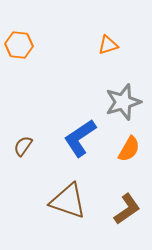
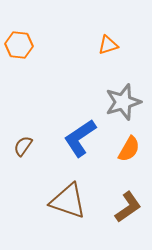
brown L-shape: moved 1 px right, 2 px up
